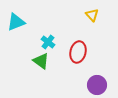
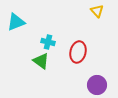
yellow triangle: moved 5 px right, 4 px up
cyan cross: rotated 24 degrees counterclockwise
